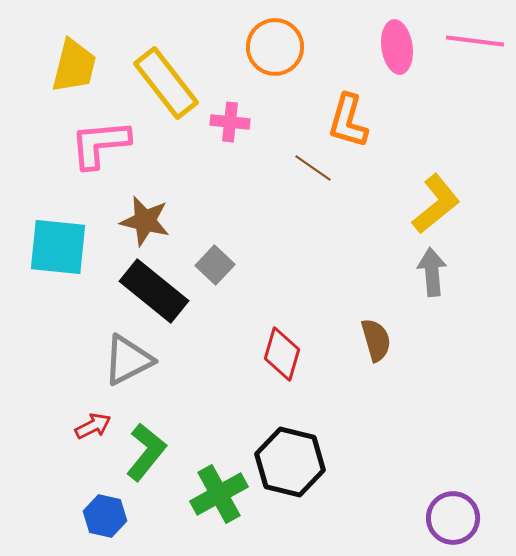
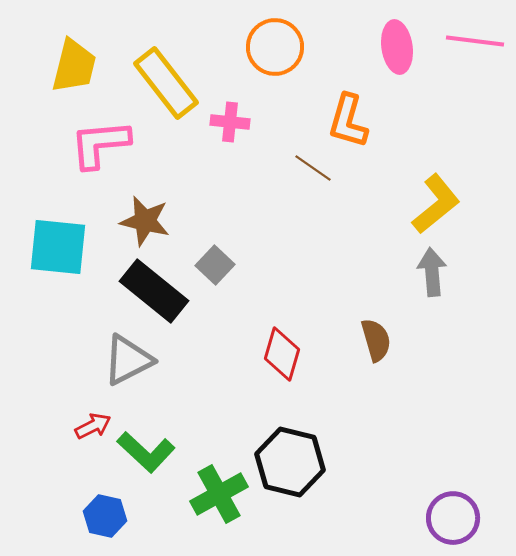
green L-shape: rotated 94 degrees clockwise
